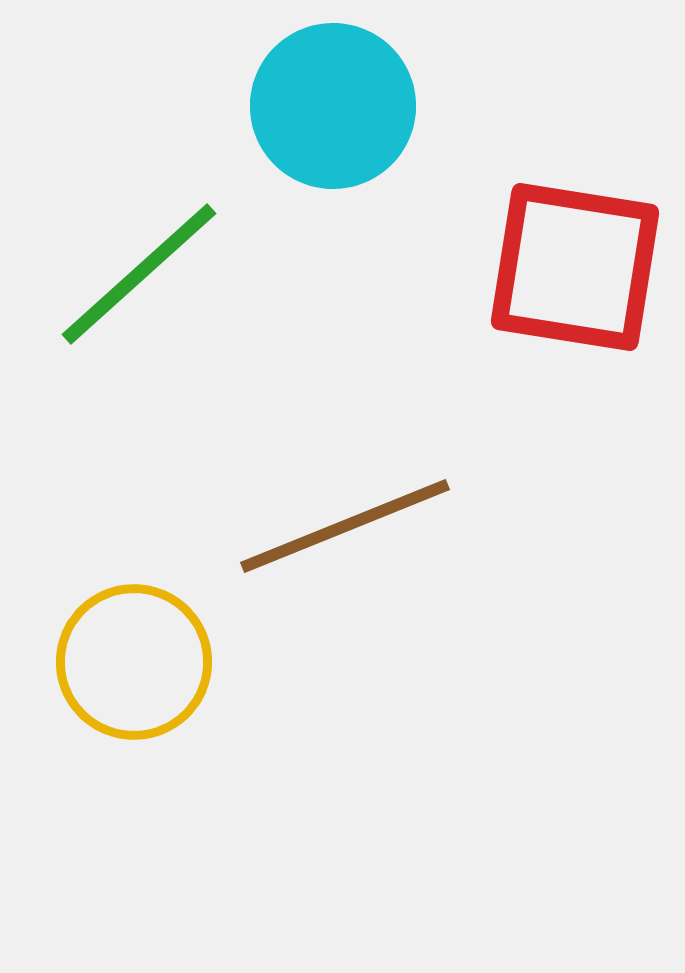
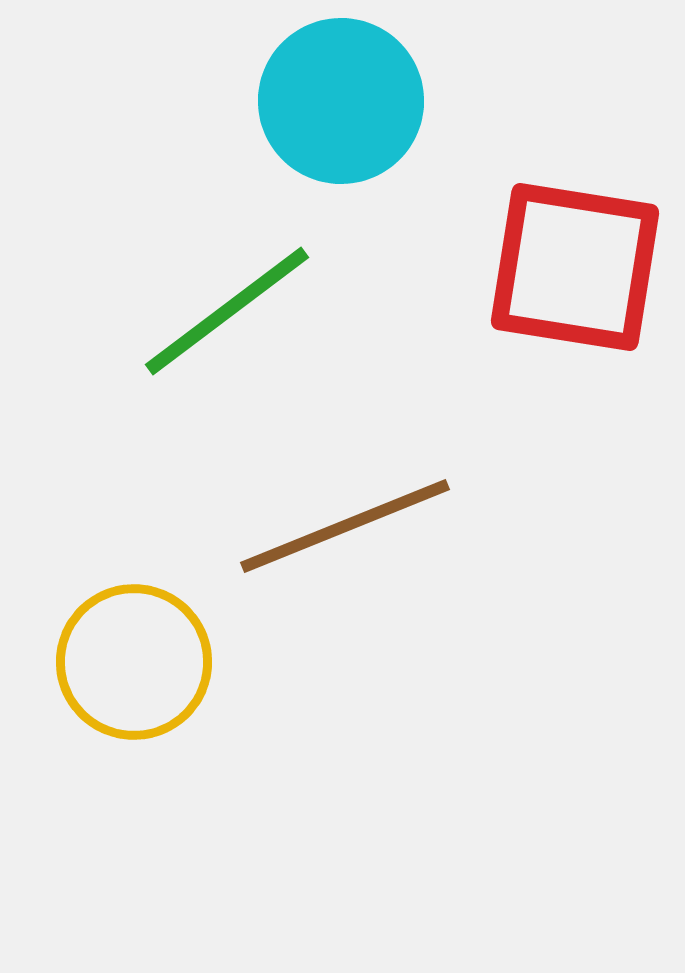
cyan circle: moved 8 px right, 5 px up
green line: moved 88 px right, 37 px down; rotated 5 degrees clockwise
